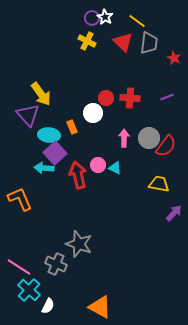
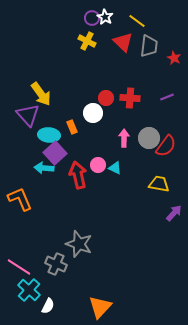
gray trapezoid: moved 3 px down
orange triangle: rotated 45 degrees clockwise
